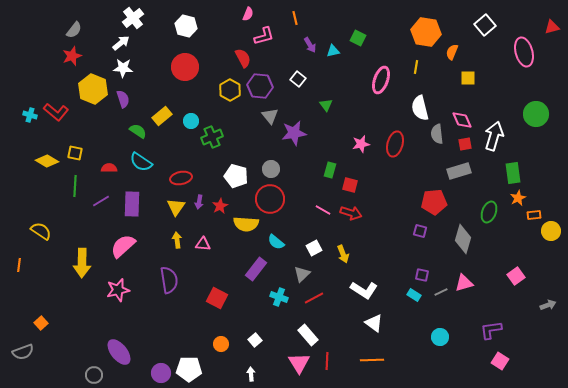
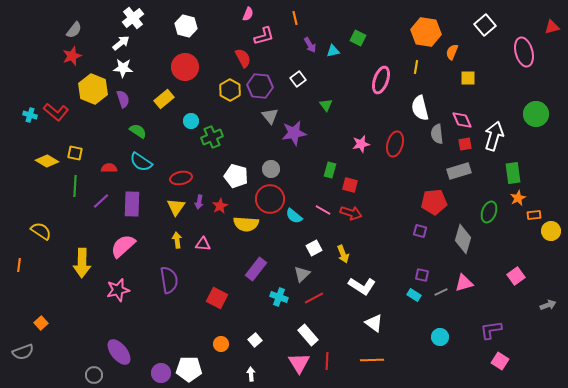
white square at (298, 79): rotated 14 degrees clockwise
yellow rectangle at (162, 116): moved 2 px right, 17 px up
purple line at (101, 201): rotated 12 degrees counterclockwise
cyan semicircle at (276, 242): moved 18 px right, 26 px up
white L-shape at (364, 290): moved 2 px left, 4 px up
